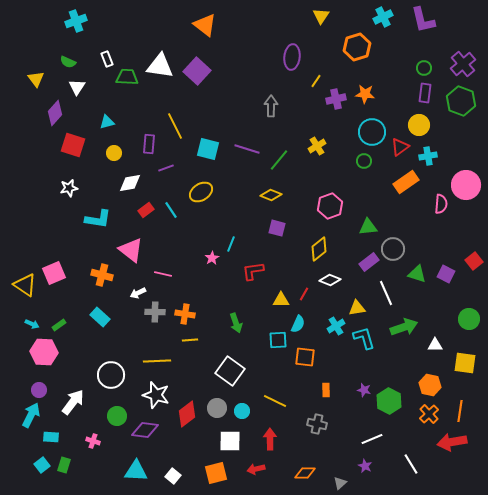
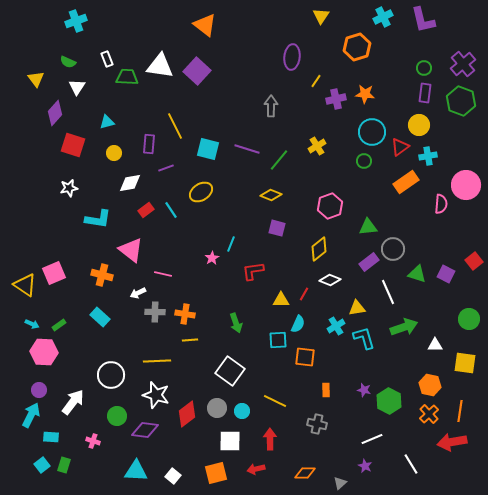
white line at (386, 293): moved 2 px right, 1 px up
